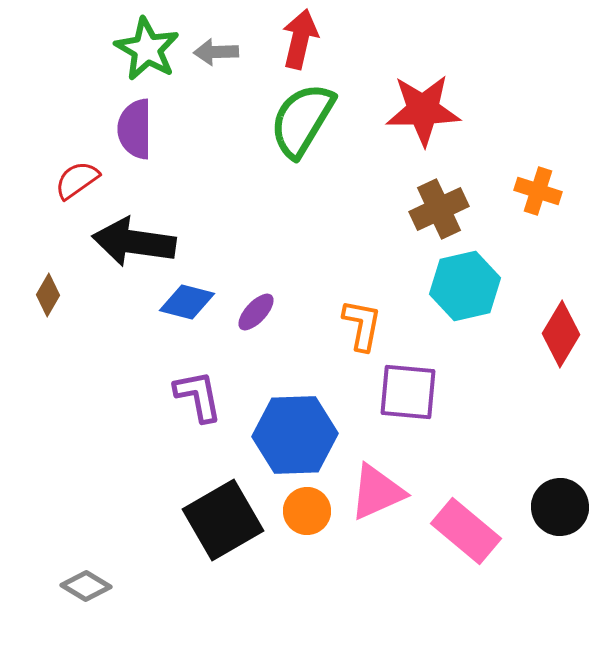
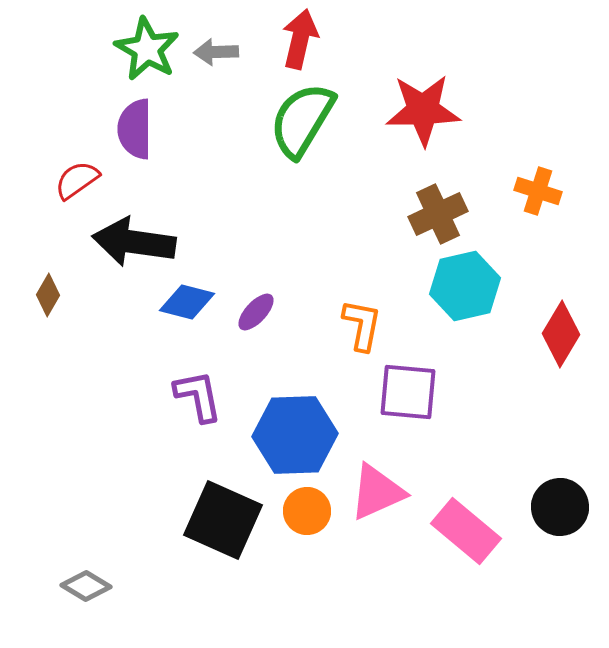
brown cross: moved 1 px left, 5 px down
black square: rotated 36 degrees counterclockwise
